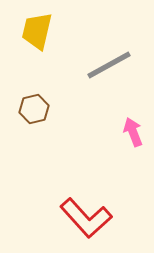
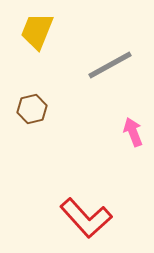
yellow trapezoid: rotated 9 degrees clockwise
gray line: moved 1 px right
brown hexagon: moved 2 px left
